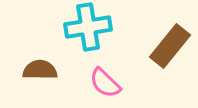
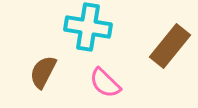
cyan cross: rotated 18 degrees clockwise
brown semicircle: moved 3 px right, 2 px down; rotated 64 degrees counterclockwise
